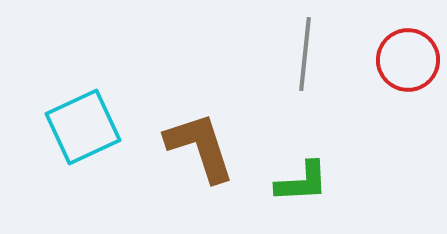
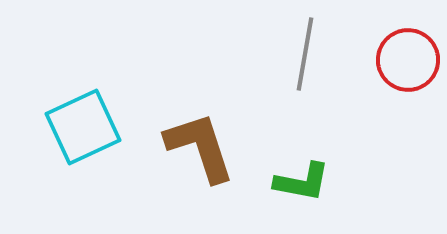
gray line: rotated 4 degrees clockwise
green L-shape: rotated 14 degrees clockwise
